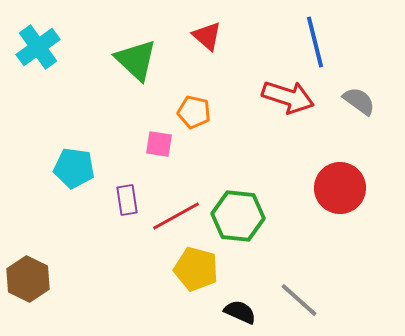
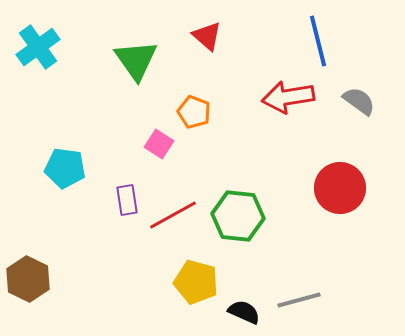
blue line: moved 3 px right, 1 px up
green triangle: rotated 12 degrees clockwise
red arrow: rotated 153 degrees clockwise
orange pentagon: rotated 8 degrees clockwise
pink square: rotated 24 degrees clockwise
cyan pentagon: moved 9 px left
red line: moved 3 px left, 1 px up
yellow pentagon: moved 13 px down
gray line: rotated 57 degrees counterclockwise
black semicircle: moved 4 px right
